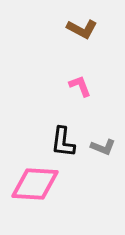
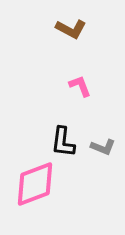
brown L-shape: moved 11 px left
pink diamond: rotated 24 degrees counterclockwise
